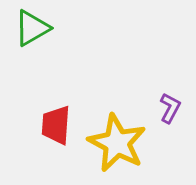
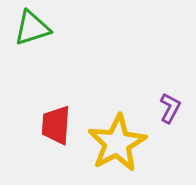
green triangle: rotated 12 degrees clockwise
yellow star: rotated 16 degrees clockwise
